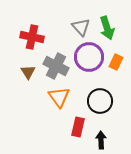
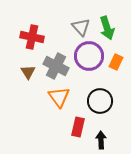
purple circle: moved 1 px up
